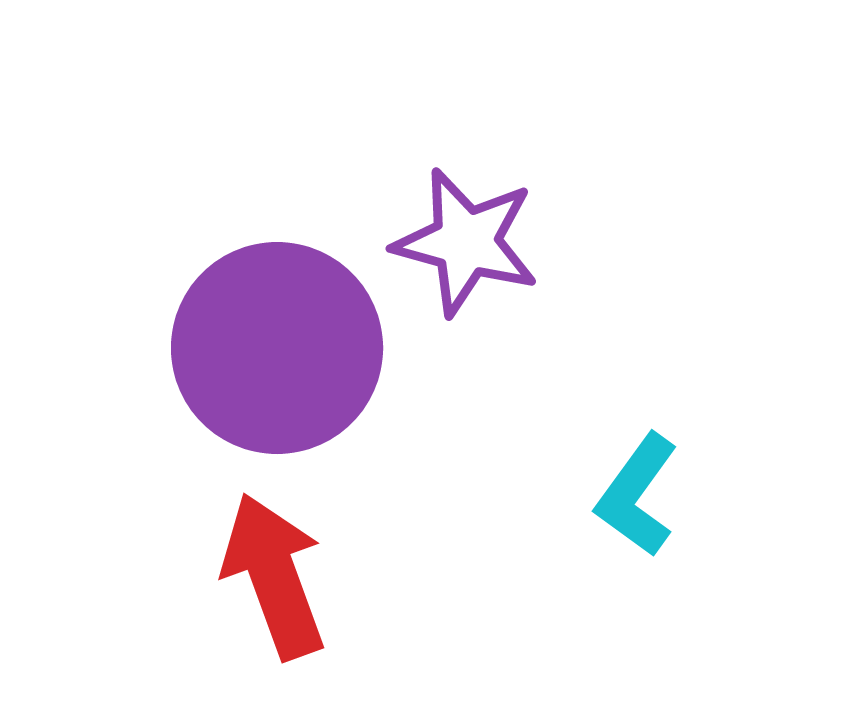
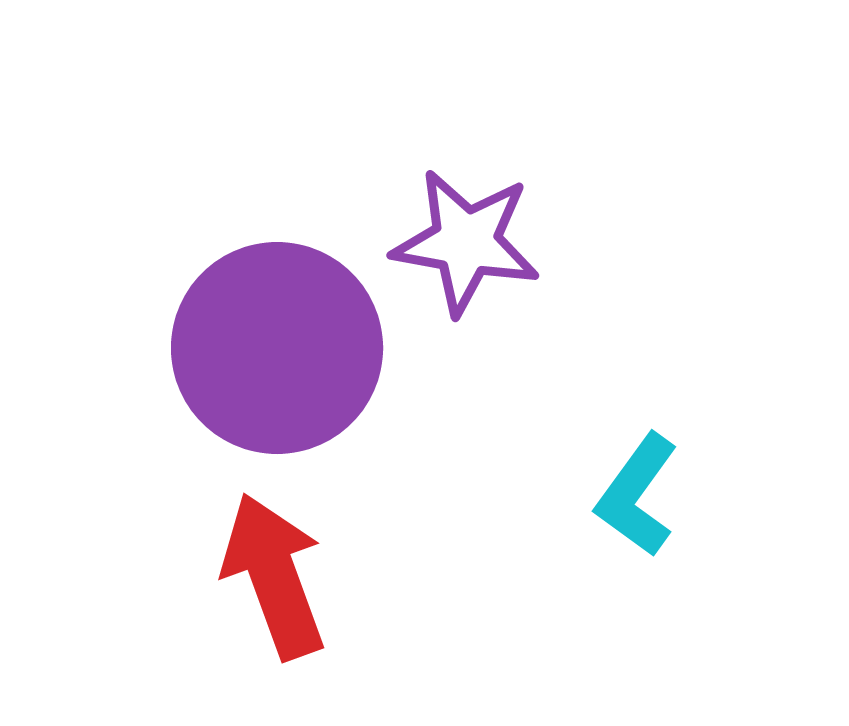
purple star: rotated 5 degrees counterclockwise
